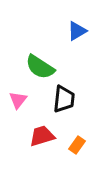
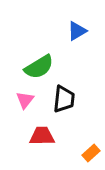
green semicircle: moved 1 px left; rotated 64 degrees counterclockwise
pink triangle: moved 7 px right
red trapezoid: rotated 16 degrees clockwise
orange rectangle: moved 14 px right, 8 px down; rotated 12 degrees clockwise
